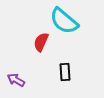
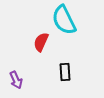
cyan semicircle: moved 1 px up; rotated 24 degrees clockwise
purple arrow: rotated 144 degrees counterclockwise
